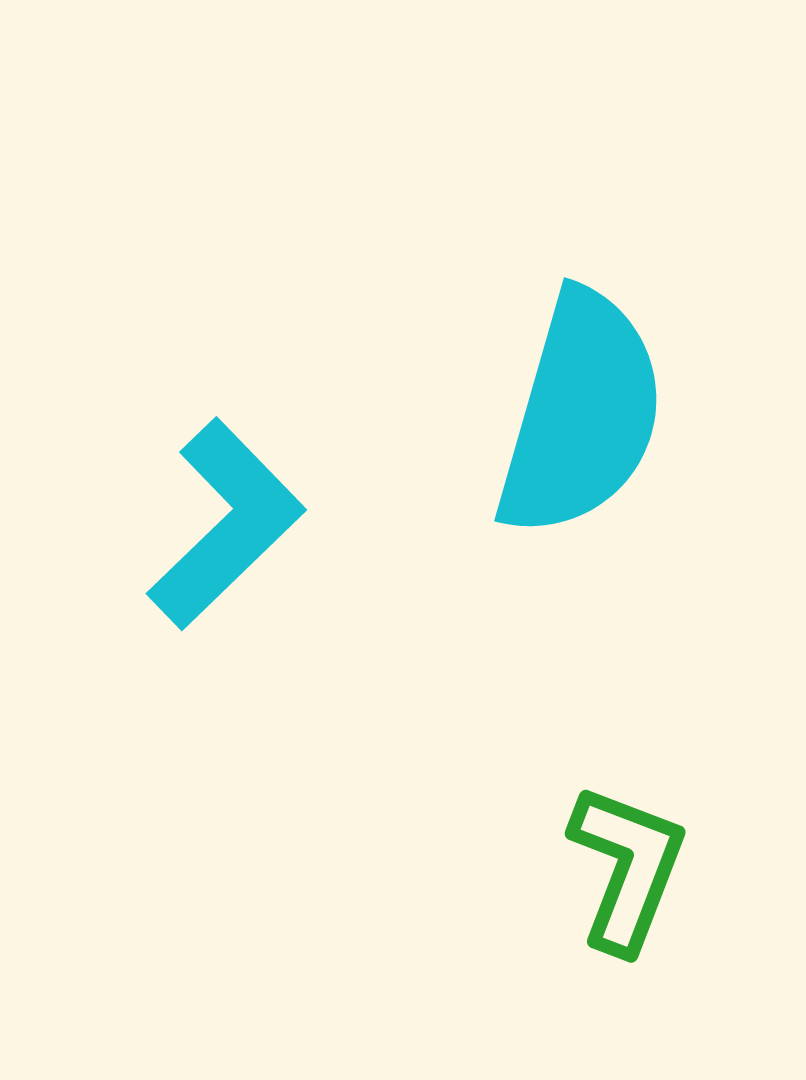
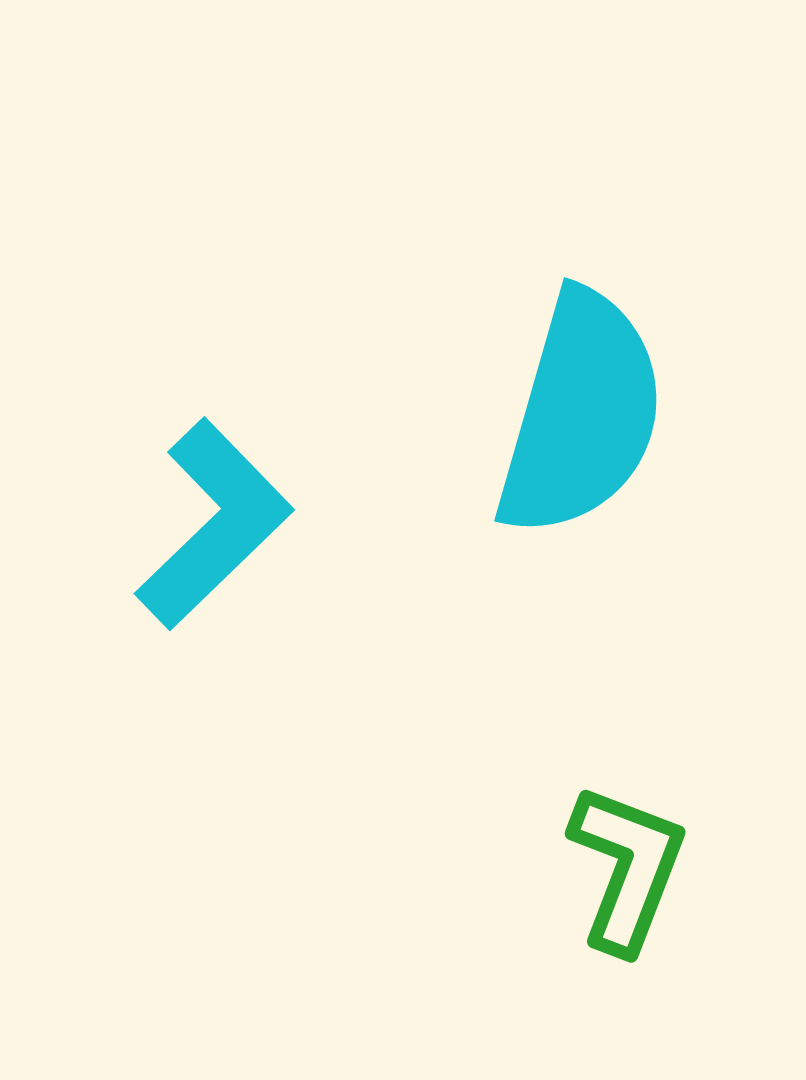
cyan L-shape: moved 12 px left
